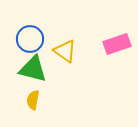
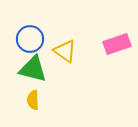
yellow semicircle: rotated 12 degrees counterclockwise
